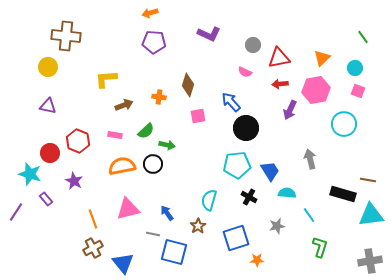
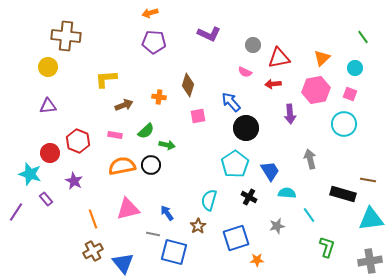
red arrow at (280, 84): moved 7 px left
pink square at (358, 91): moved 8 px left, 3 px down
purple triangle at (48, 106): rotated 18 degrees counterclockwise
purple arrow at (290, 110): moved 4 px down; rotated 30 degrees counterclockwise
black circle at (153, 164): moved 2 px left, 1 px down
cyan pentagon at (237, 165): moved 2 px left, 1 px up; rotated 28 degrees counterclockwise
cyan triangle at (371, 215): moved 4 px down
green L-shape at (320, 247): moved 7 px right
brown cross at (93, 248): moved 3 px down
